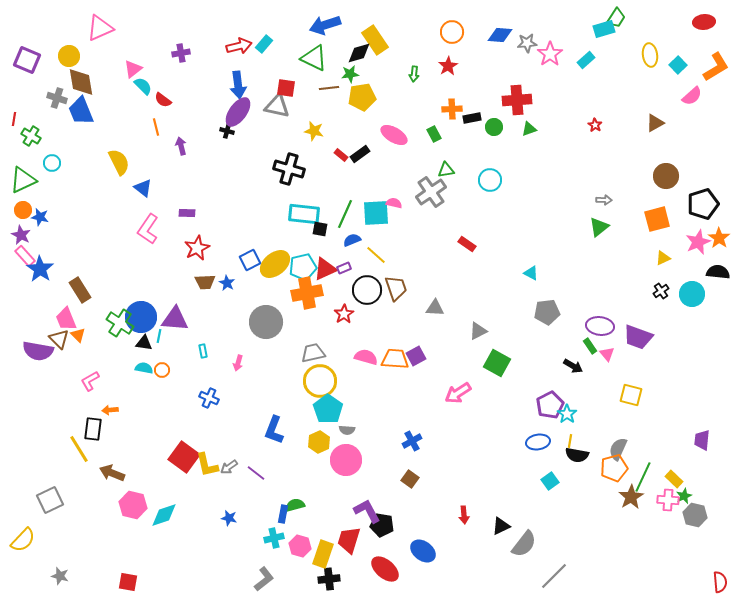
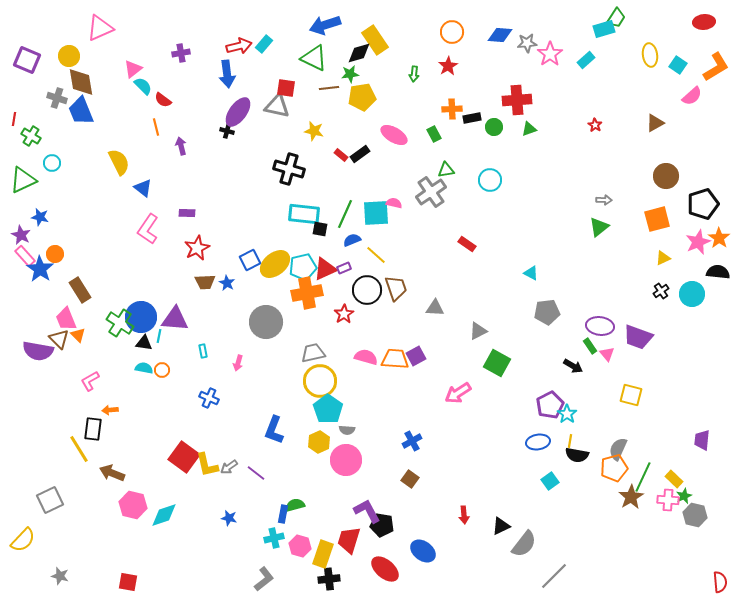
cyan square at (678, 65): rotated 12 degrees counterclockwise
blue arrow at (238, 85): moved 11 px left, 11 px up
orange circle at (23, 210): moved 32 px right, 44 px down
